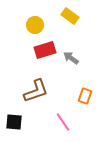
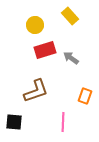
yellow rectangle: rotated 12 degrees clockwise
pink line: rotated 36 degrees clockwise
